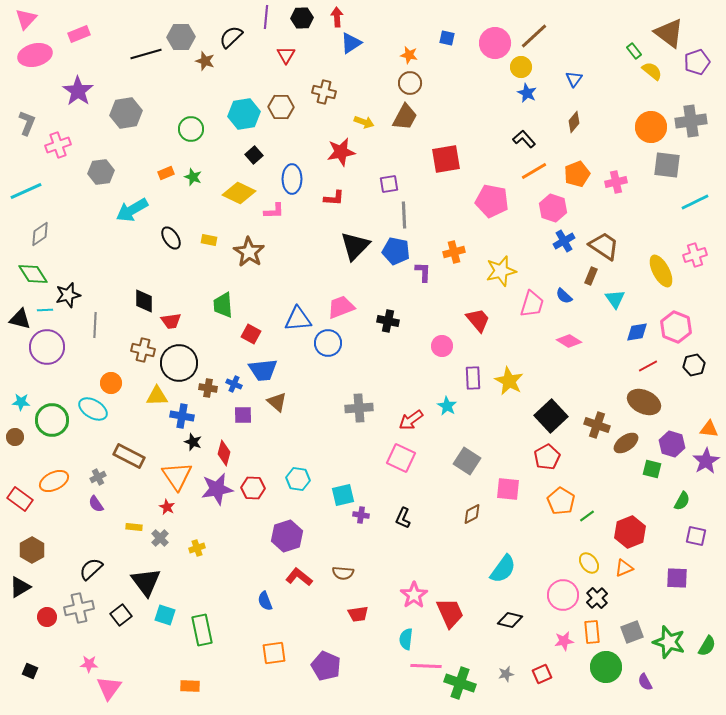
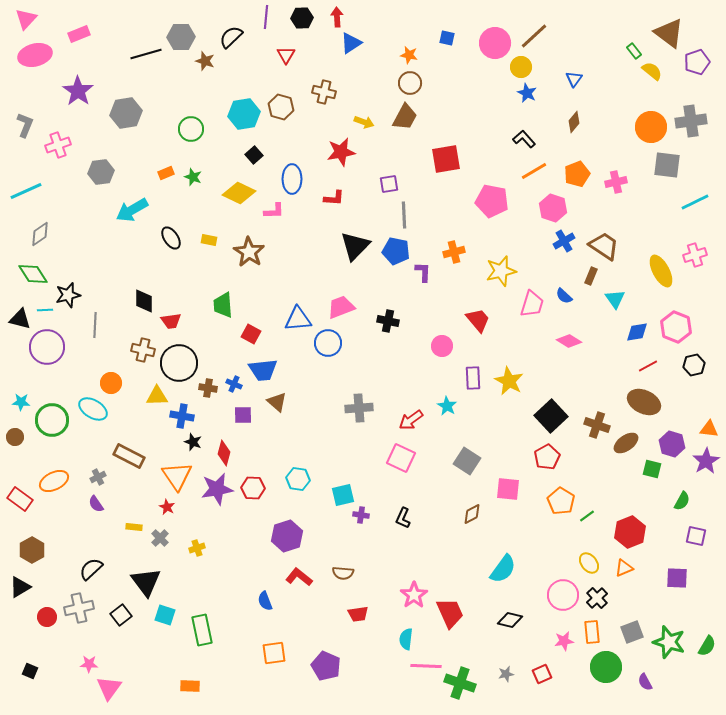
brown hexagon at (281, 107): rotated 15 degrees clockwise
gray L-shape at (27, 123): moved 2 px left, 2 px down
